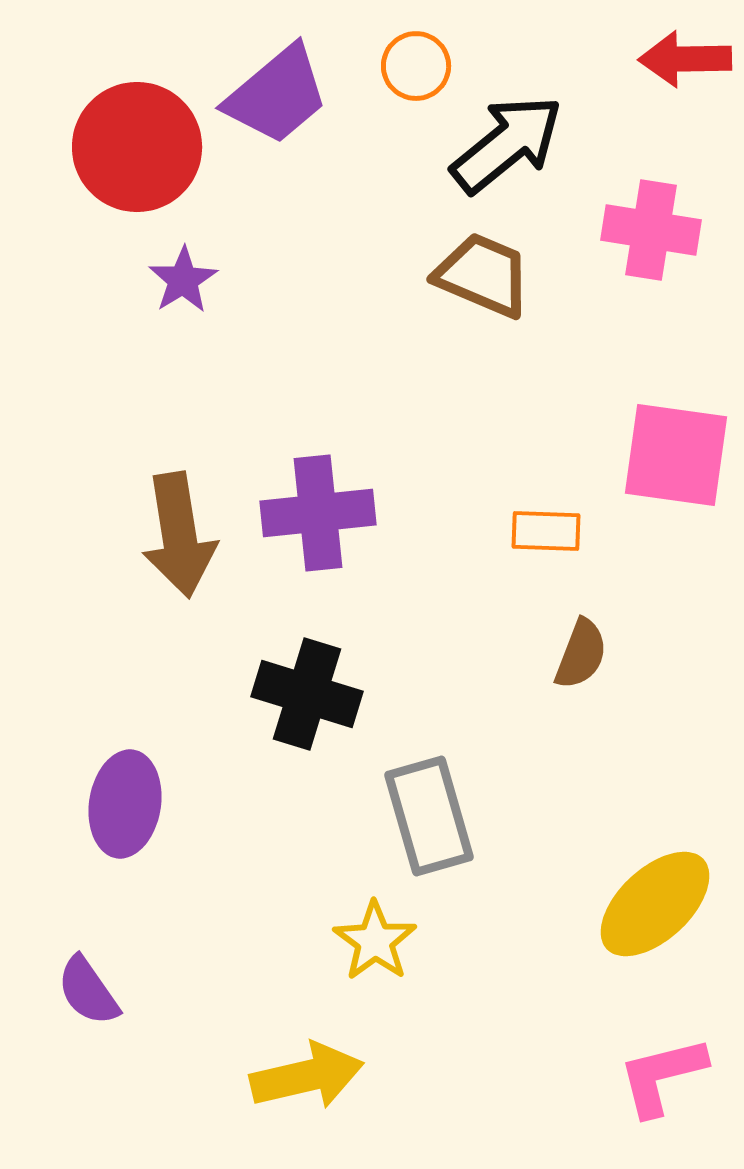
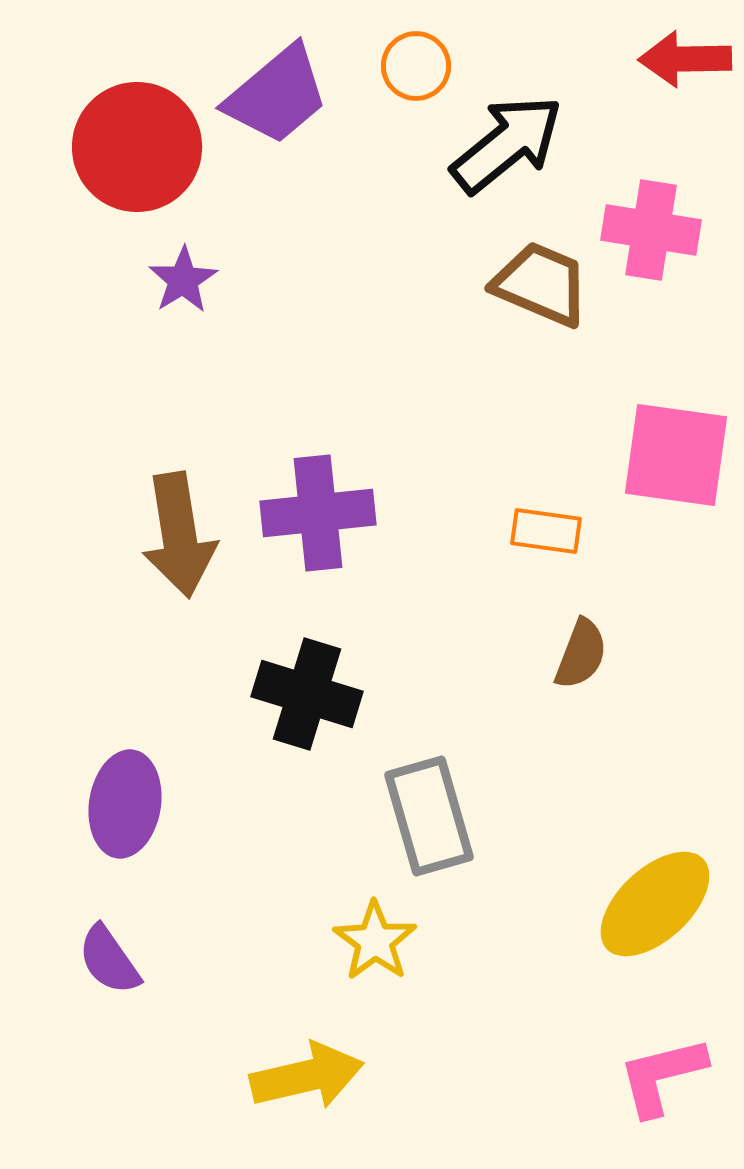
brown trapezoid: moved 58 px right, 9 px down
orange rectangle: rotated 6 degrees clockwise
purple semicircle: moved 21 px right, 31 px up
